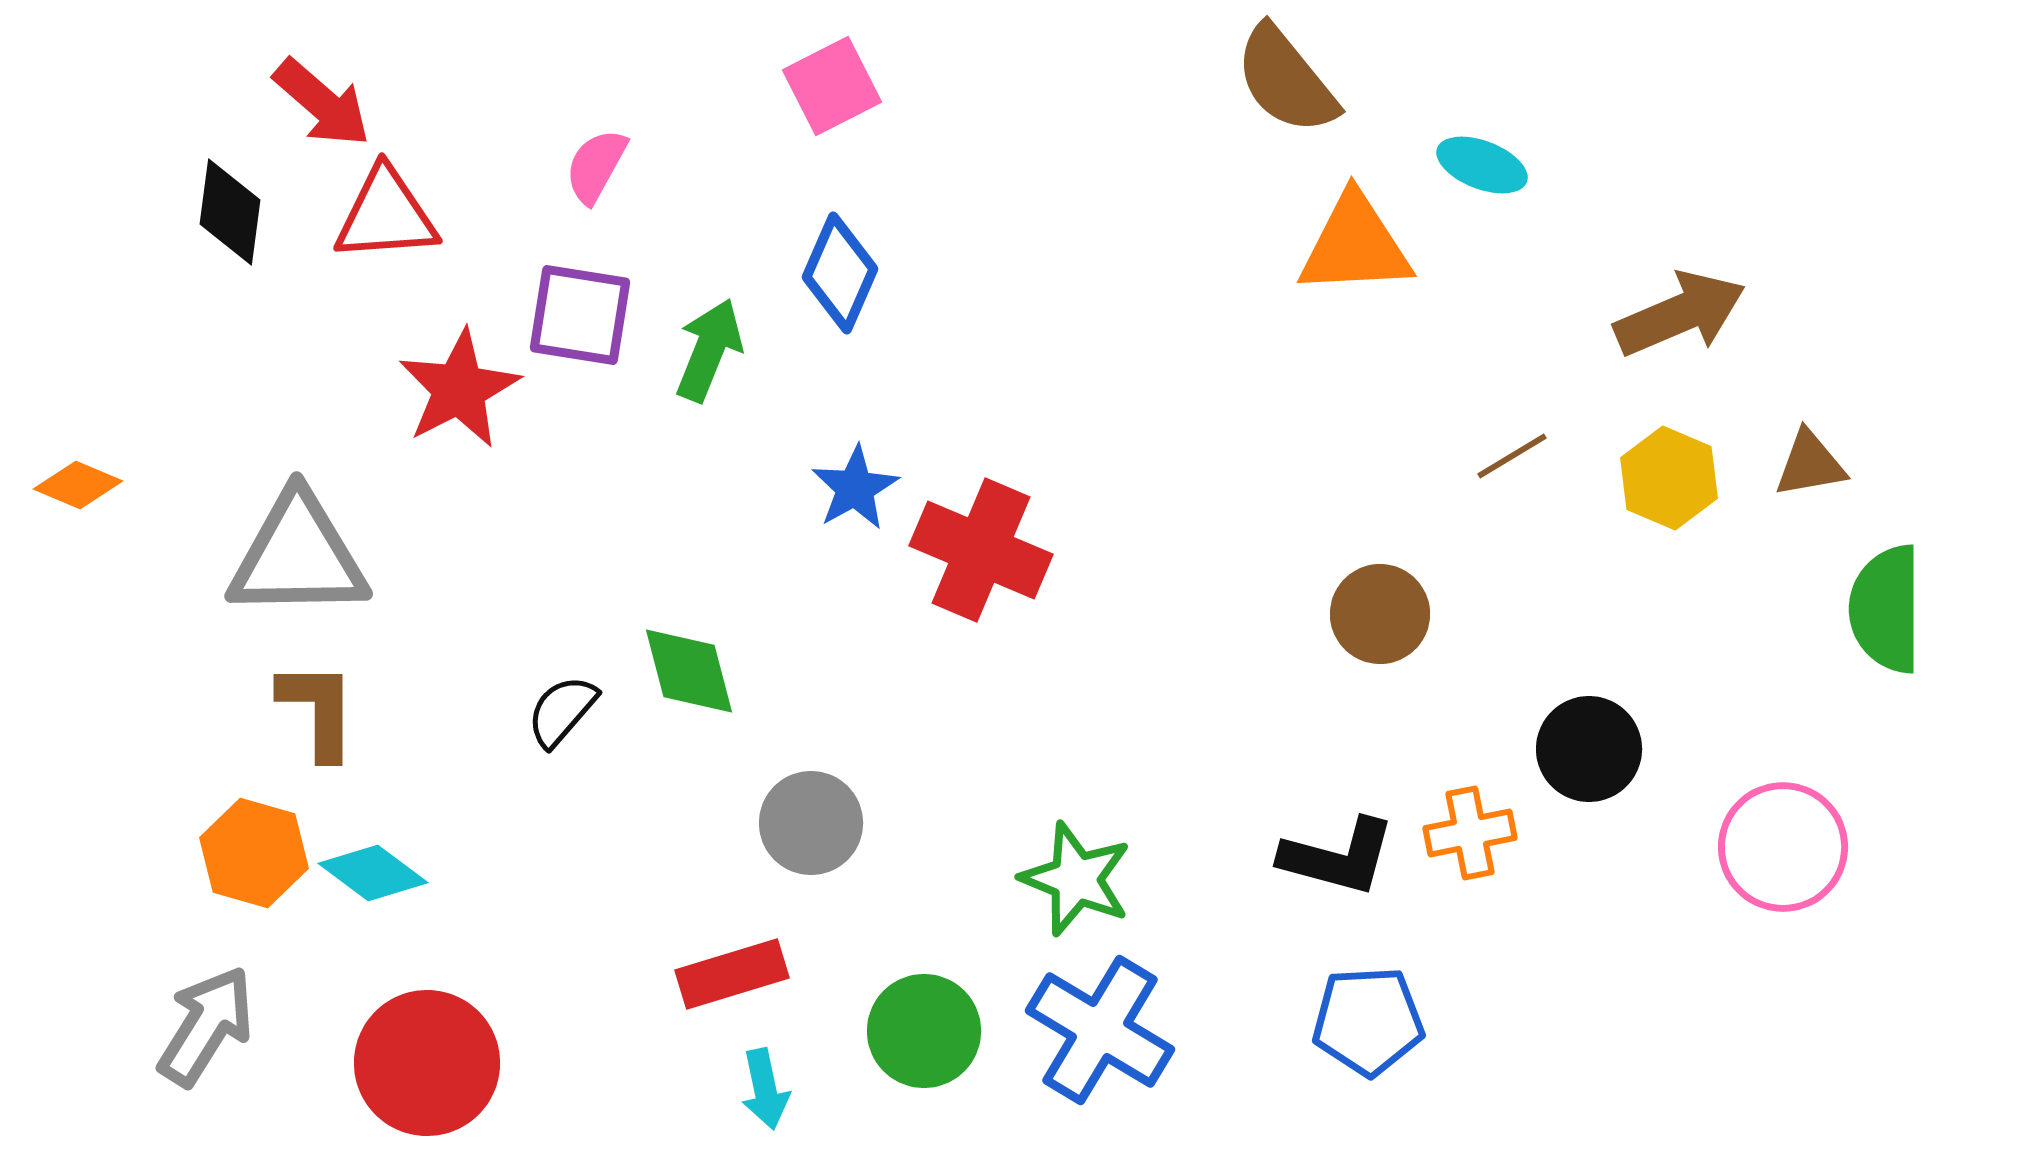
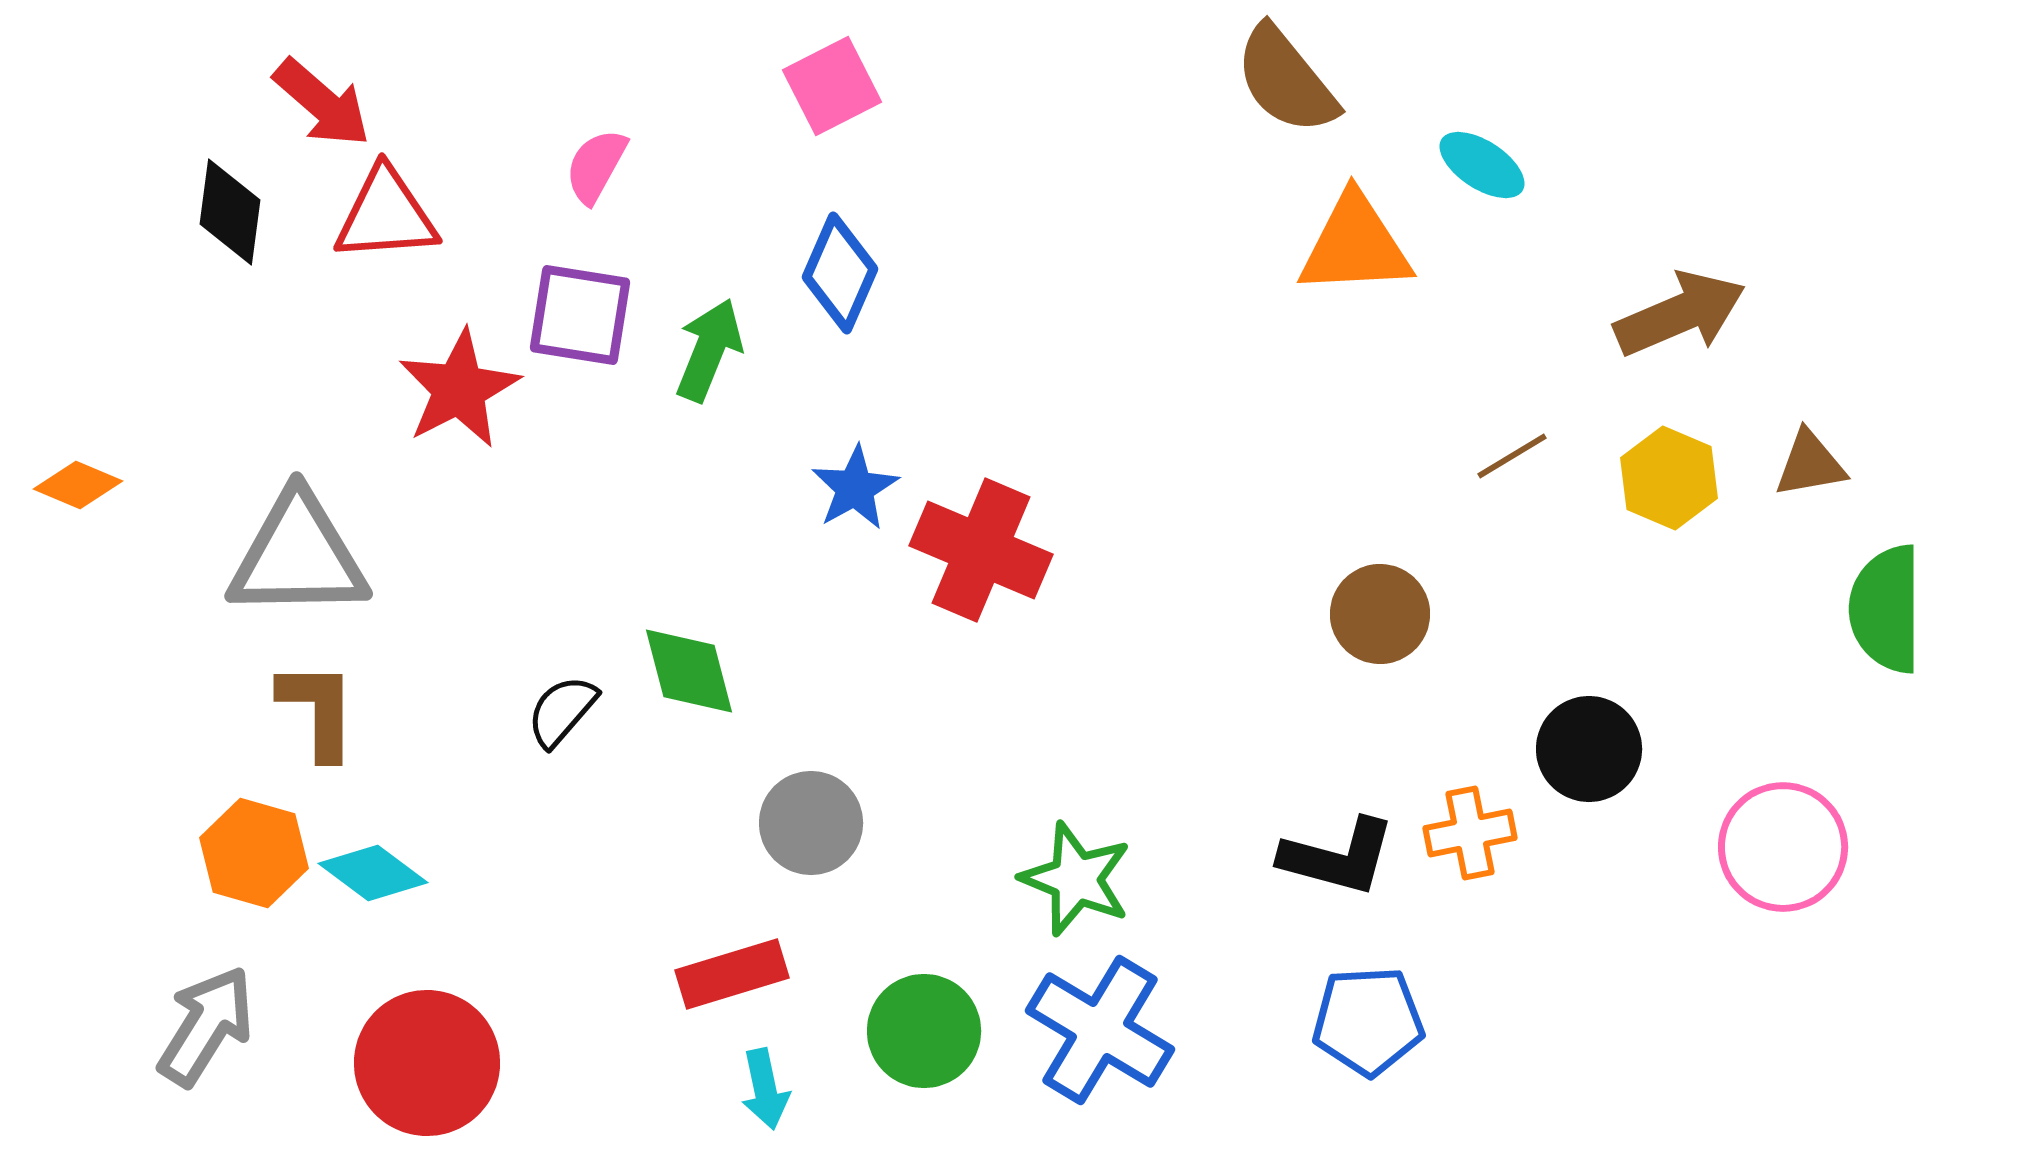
cyan ellipse: rotated 12 degrees clockwise
